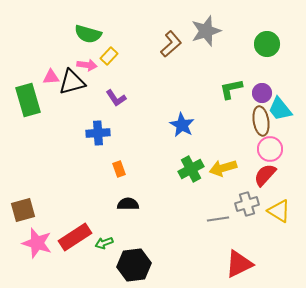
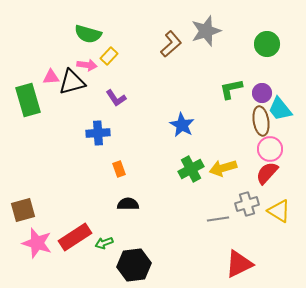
red semicircle: moved 2 px right, 2 px up
